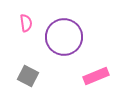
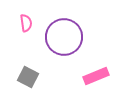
gray square: moved 1 px down
